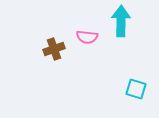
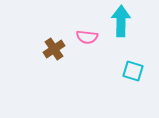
brown cross: rotated 15 degrees counterclockwise
cyan square: moved 3 px left, 18 px up
